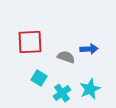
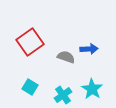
red square: rotated 32 degrees counterclockwise
cyan square: moved 9 px left, 9 px down
cyan star: moved 2 px right; rotated 15 degrees counterclockwise
cyan cross: moved 1 px right, 2 px down
